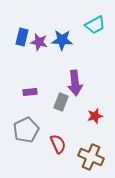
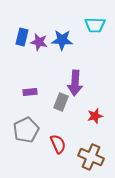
cyan trapezoid: rotated 30 degrees clockwise
purple arrow: rotated 10 degrees clockwise
